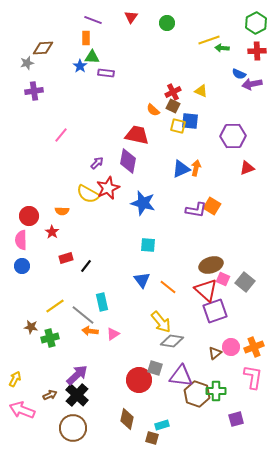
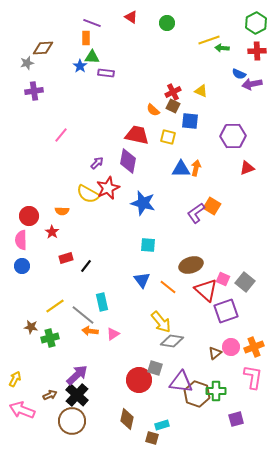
red triangle at (131, 17): rotated 32 degrees counterclockwise
purple line at (93, 20): moved 1 px left, 3 px down
yellow square at (178, 126): moved 10 px left, 11 px down
blue triangle at (181, 169): rotated 24 degrees clockwise
purple L-shape at (196, 210): moved 3 px down; rotated 135 degrees clockwise
brown ellipse at (211, 265): moved 20 px left
purple square at (215, 311): moved 11 px right
purple triangle at (181, 376): moved 6 px down
brown circle at (73, 428): moved 1 px left, 7 px up
